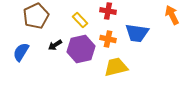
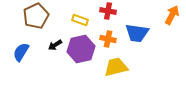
orange arrow: rotated 54 degrees clockwise
yellow rectangle: rotated 28 degrees counterclockwise
